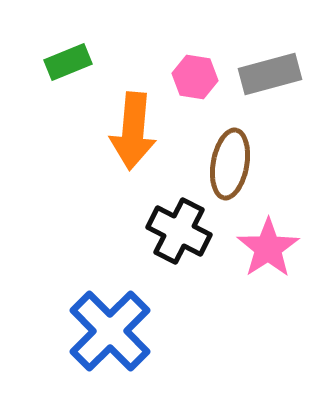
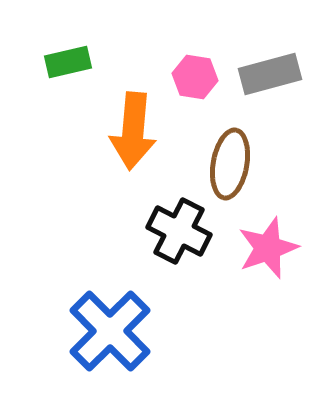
green rectangle: rotated 9 degrees clockwise
pink star: rotated 14 degrees clockwise
